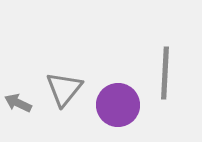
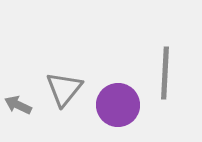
gray arrow: moved 2 px down
